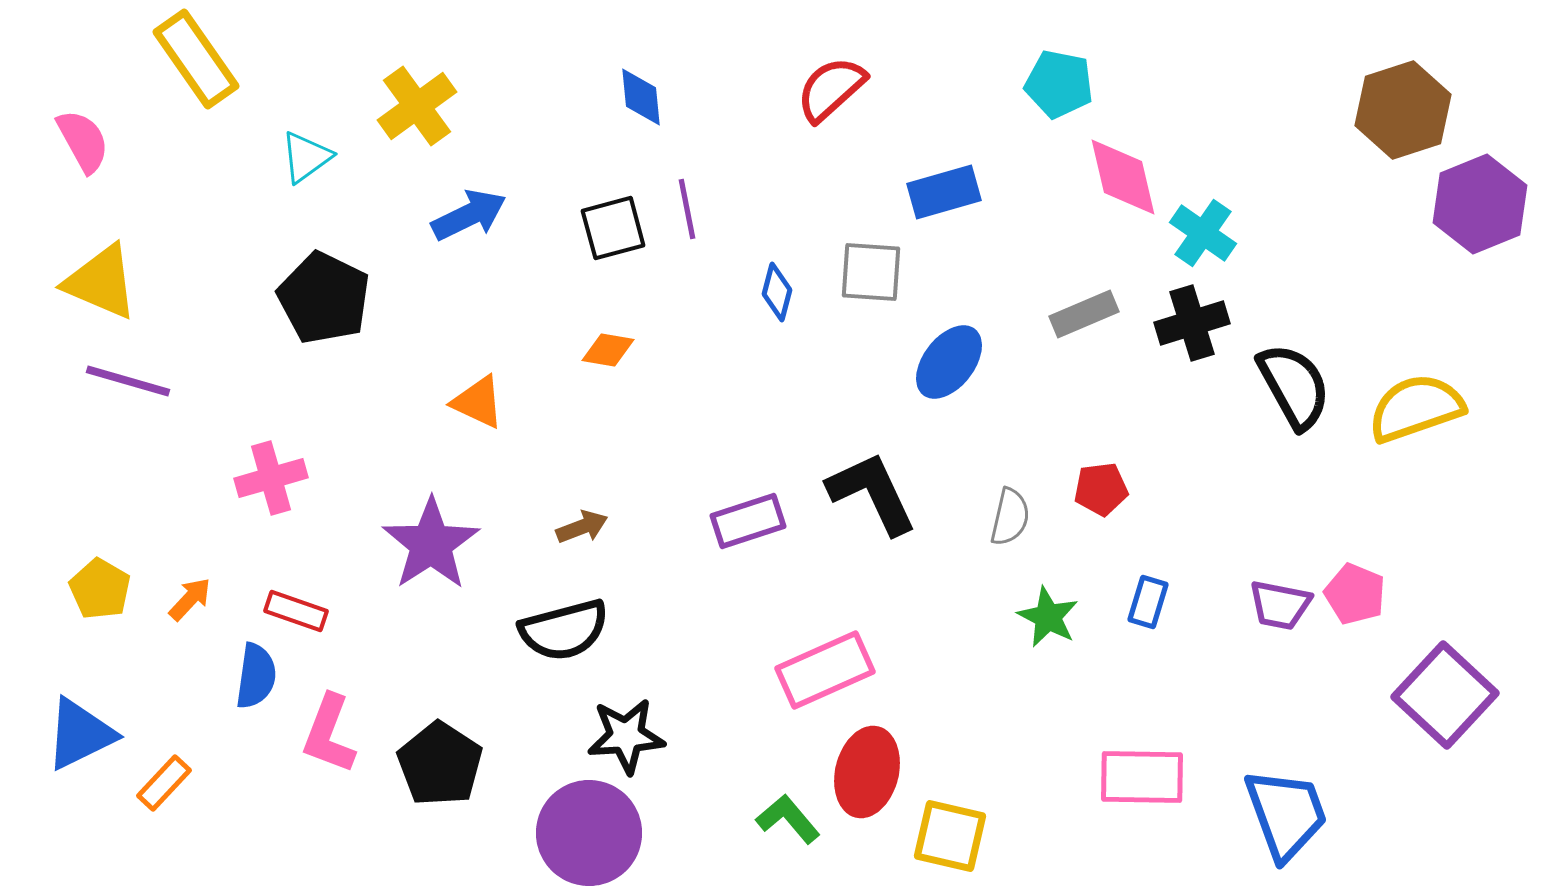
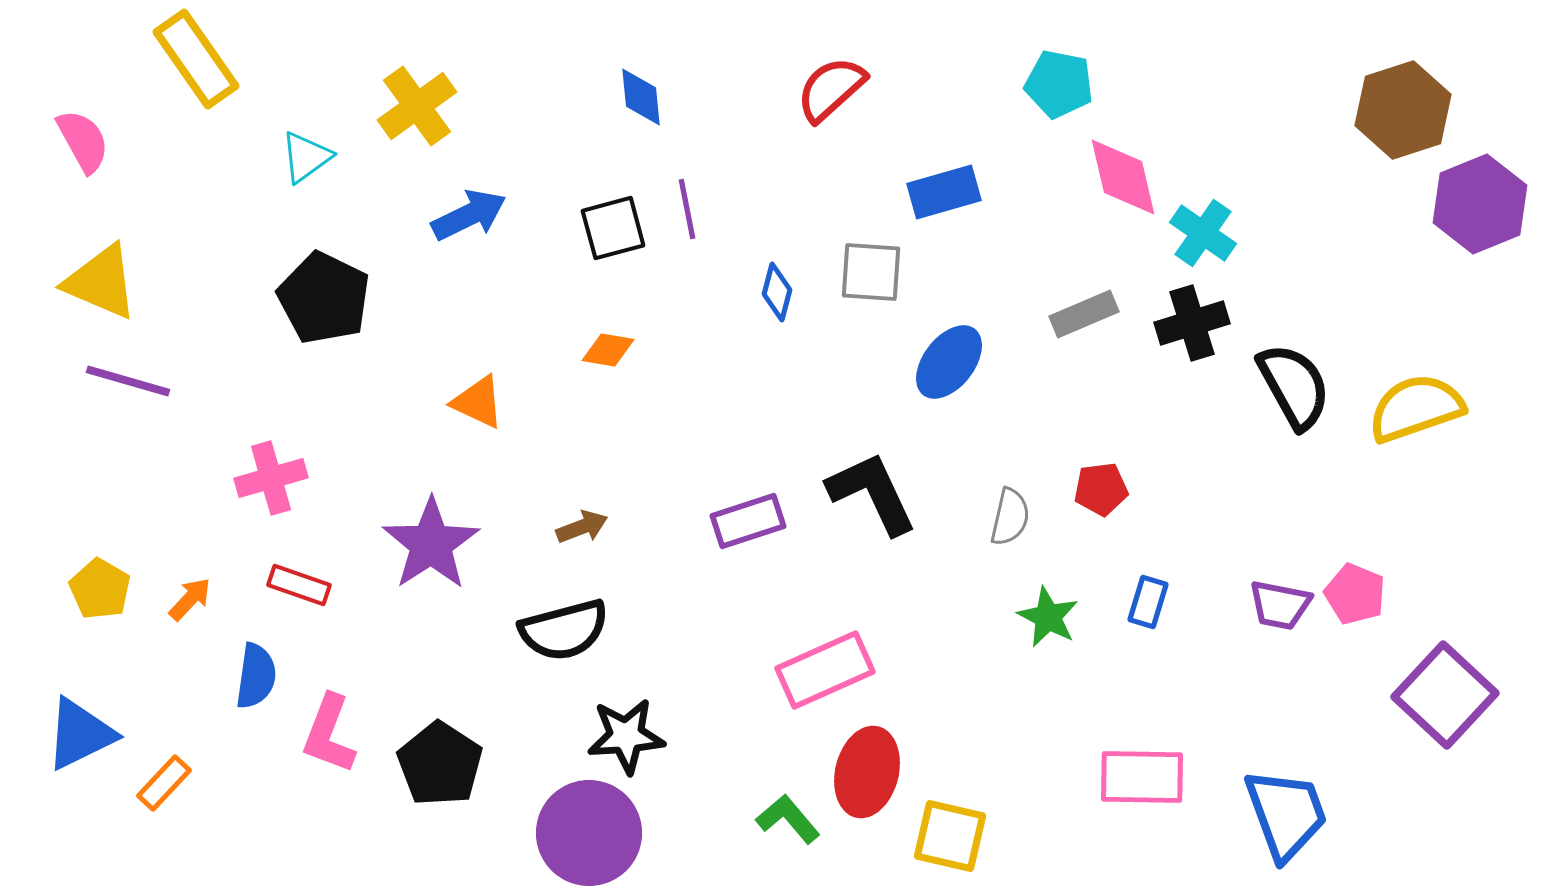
red rectangle at (296, 611): moved 3 px right, 26 px up
